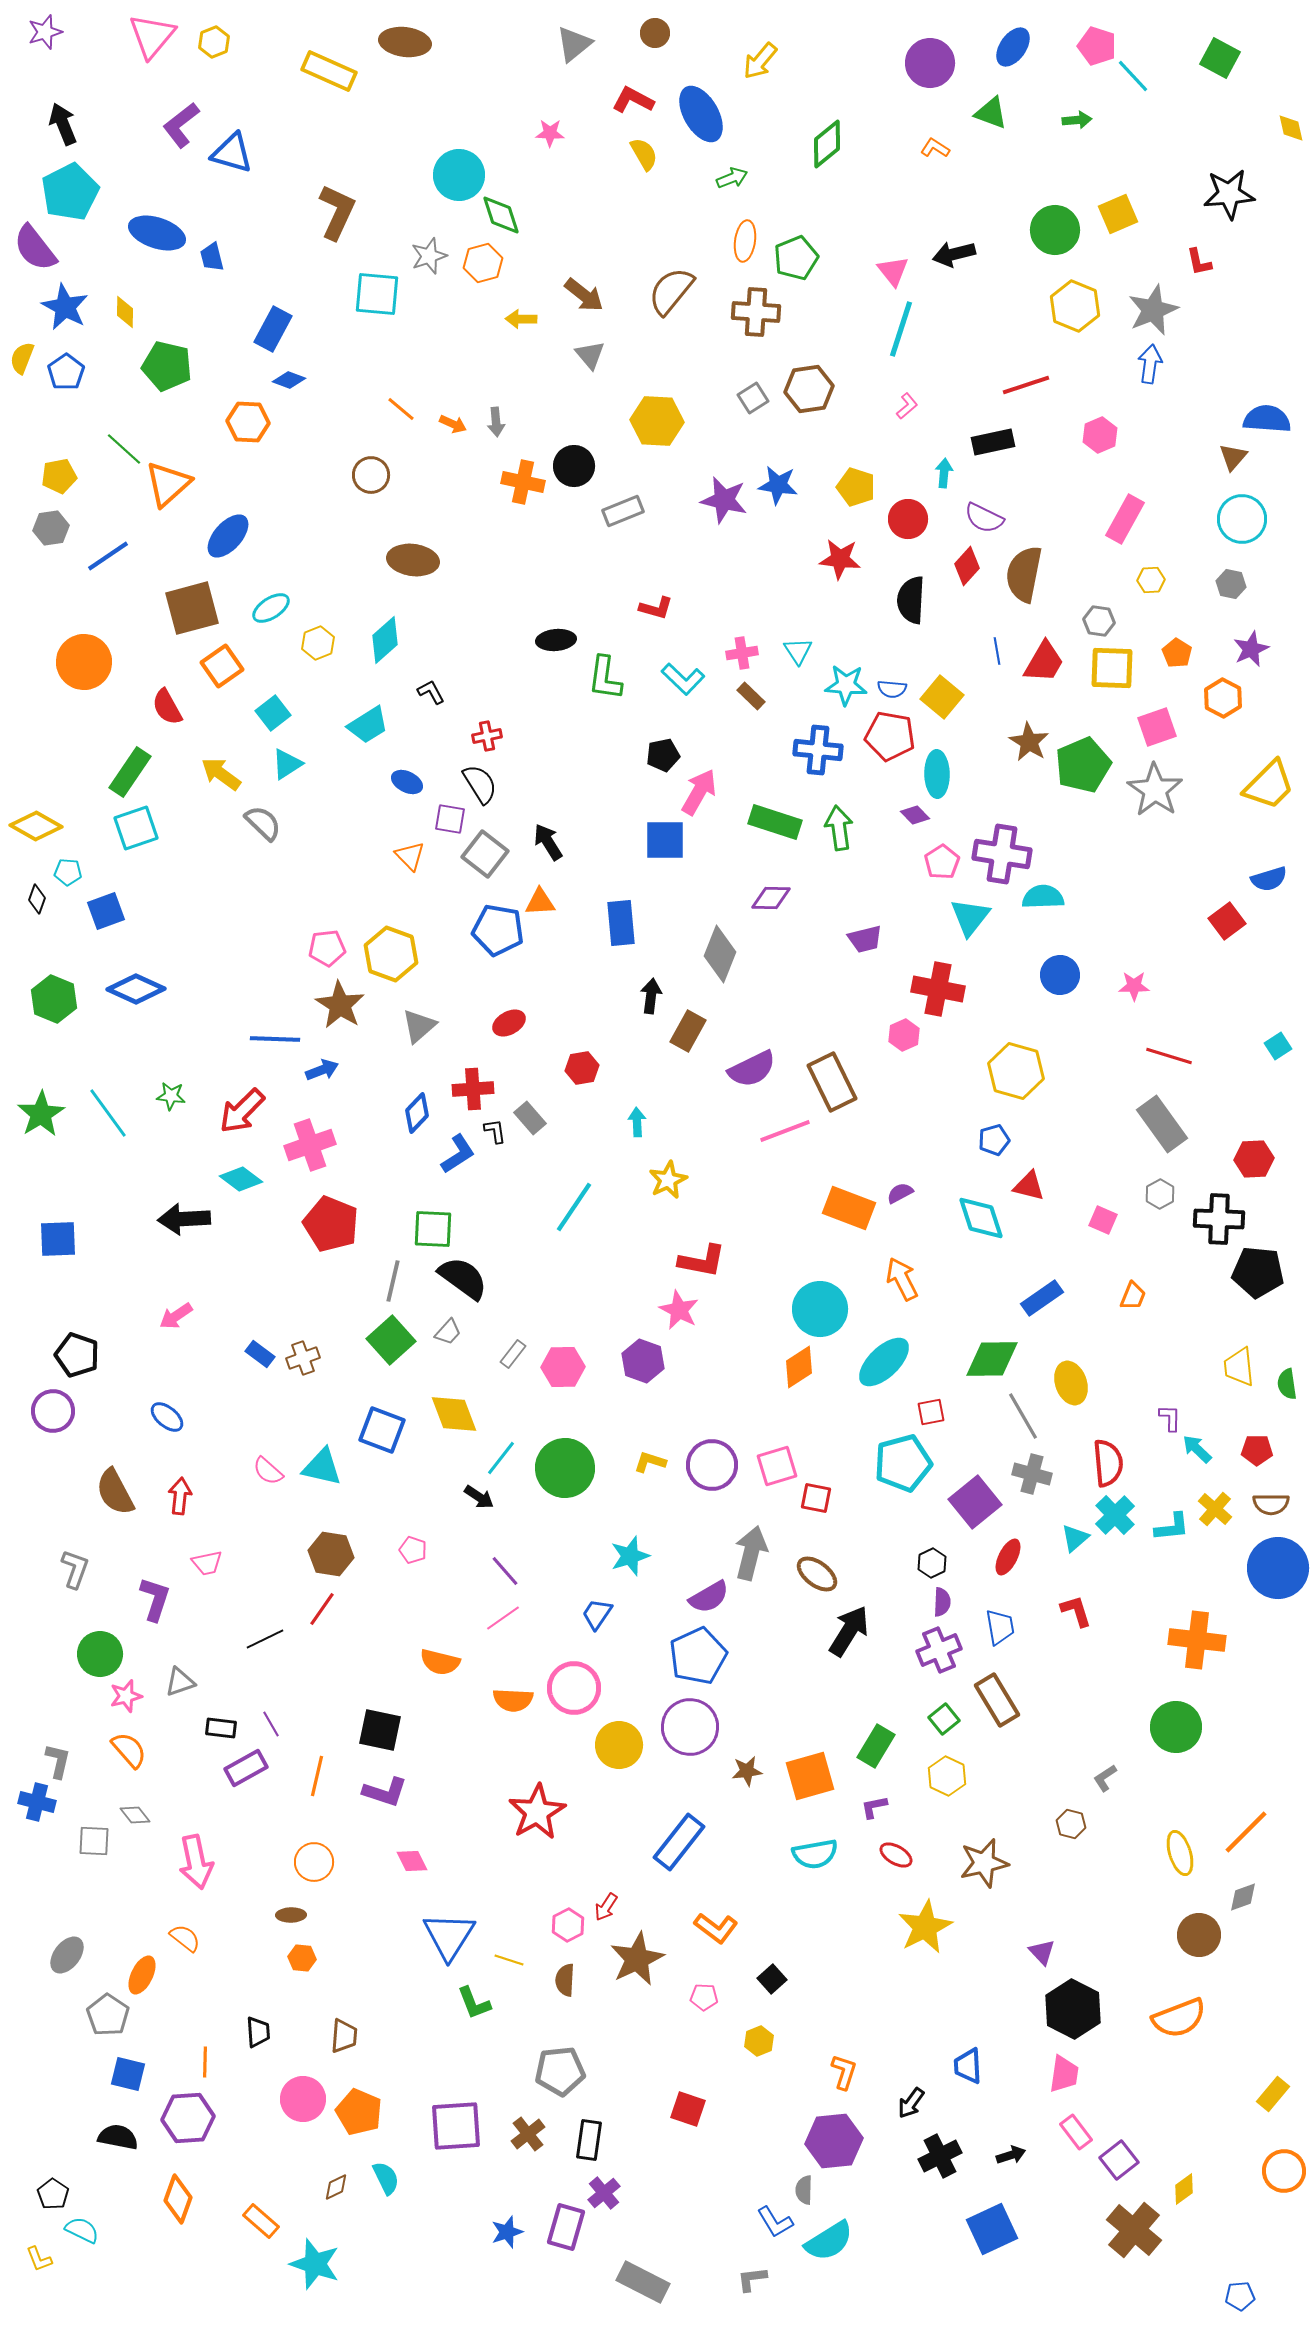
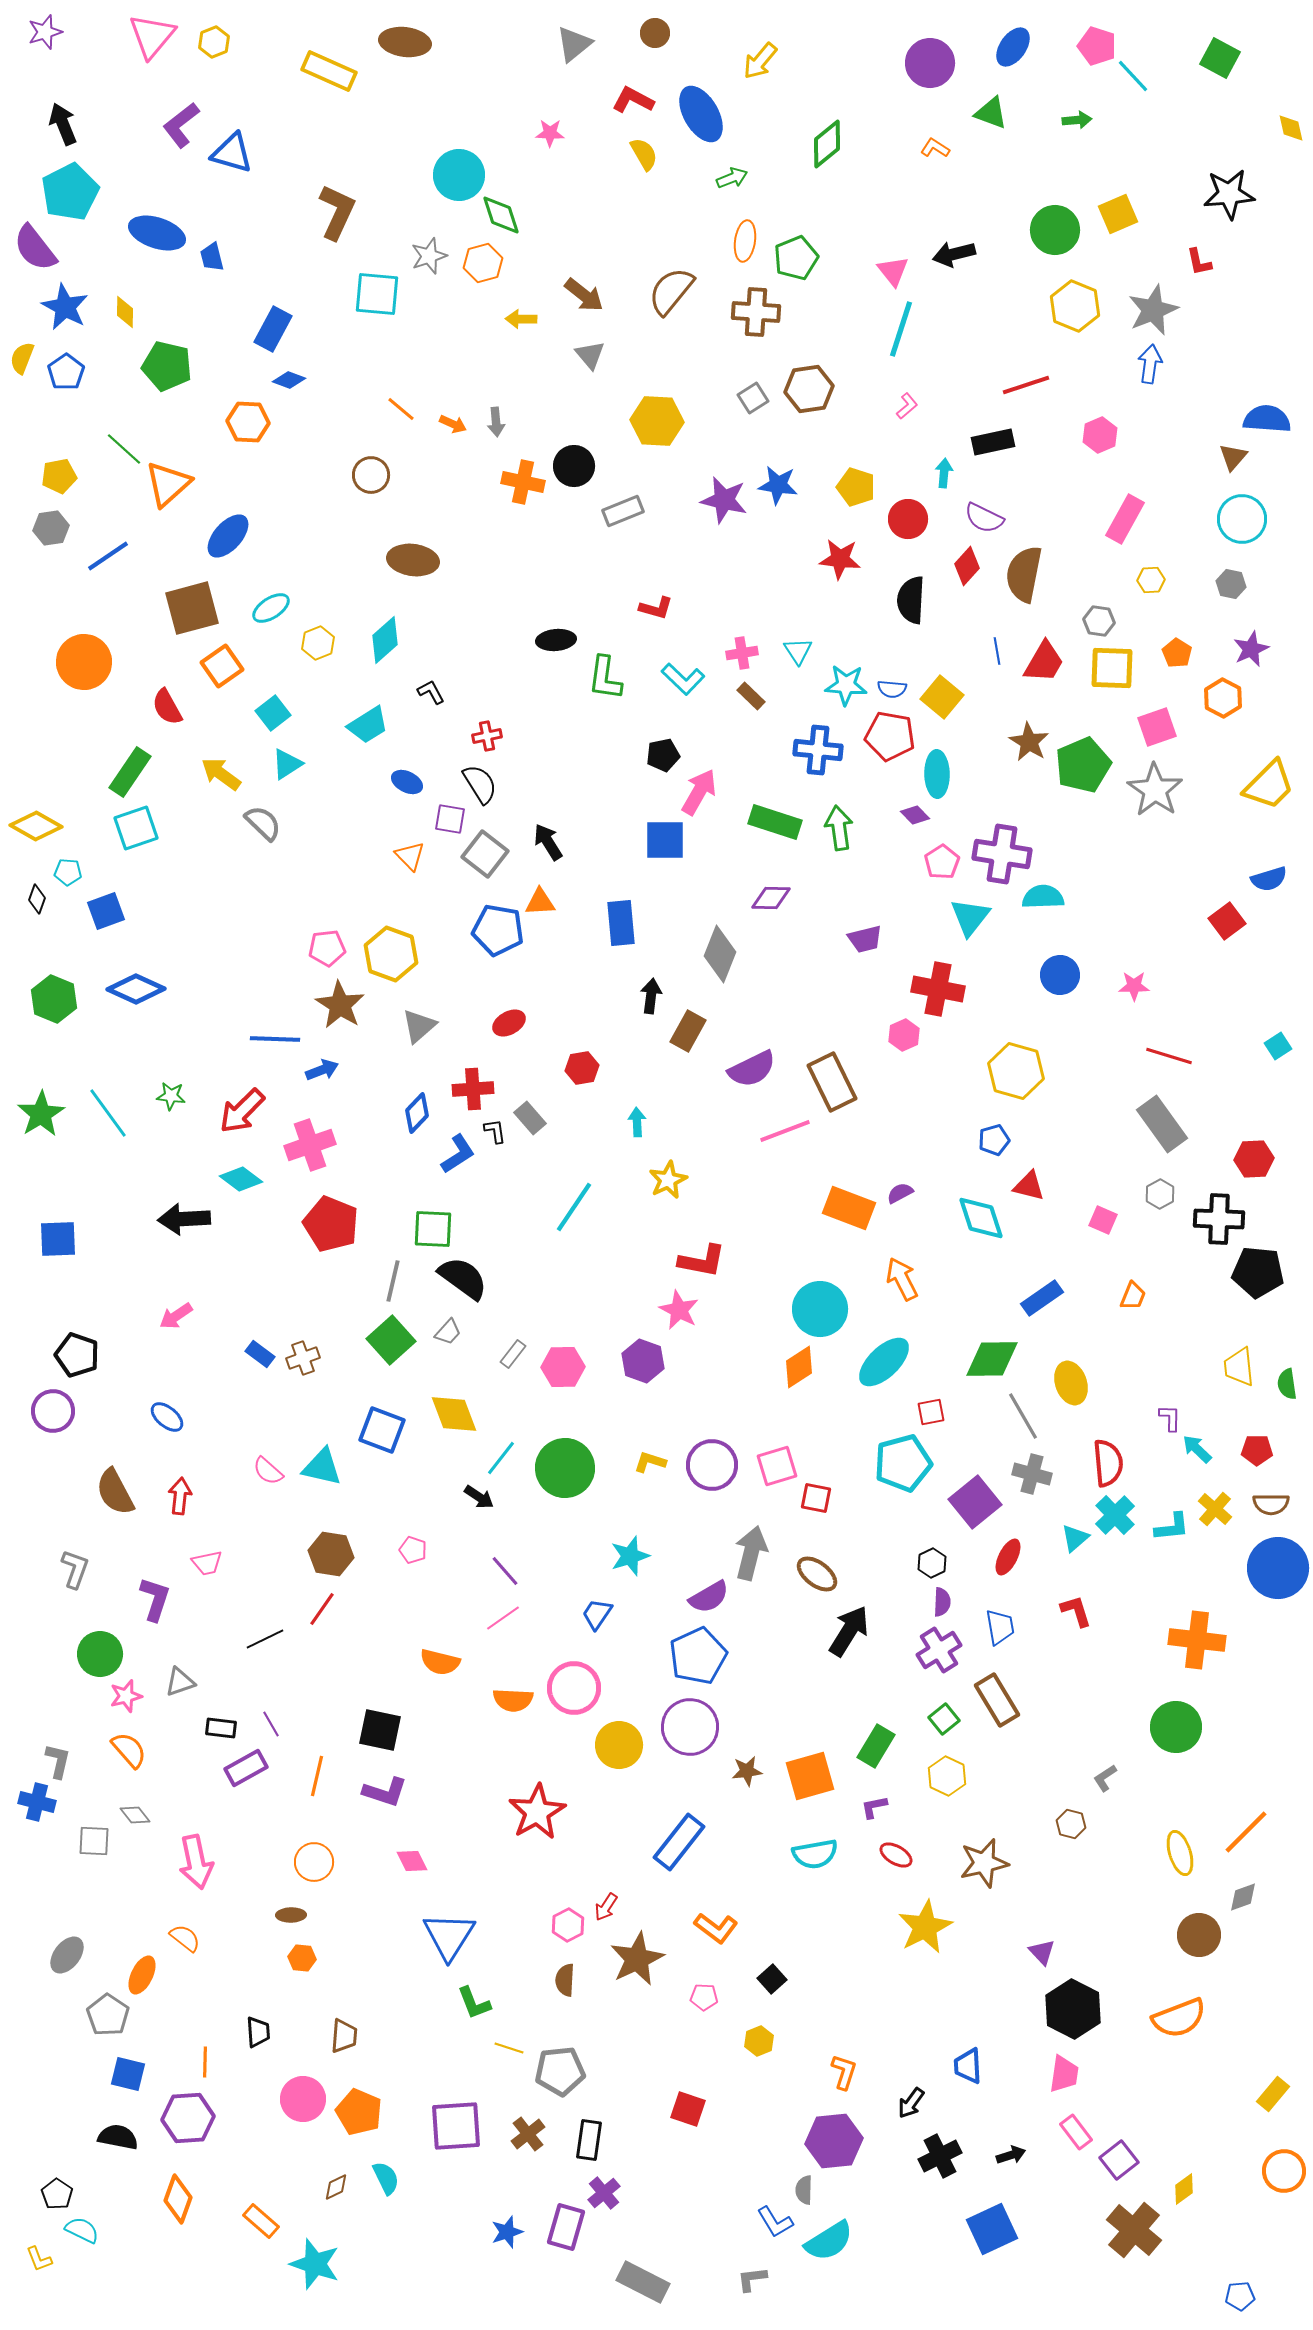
purple cross at (939, 1650): rotated 9 degrees counterclockwise
yellow line at (509, 1960): moved 88 px down
black pentagon at (53, 2194): moved 4 px right
